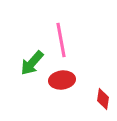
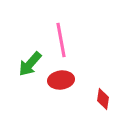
green arrow: moved 2 px left, 1 px down
red ellipse: moved 1 px left
